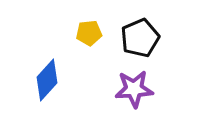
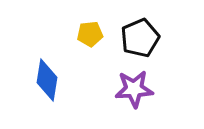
yellow pentagon: moved 1 px right, 1 px down
blue diamond: rotated 33 degrees counterclockwise
